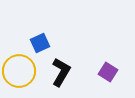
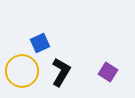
yellow circle: moved 3 px right
